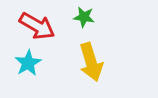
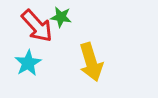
green star: moved 23 px left
red arrow: rotated 18 degrees clockwise
